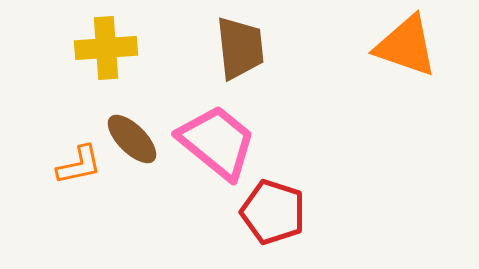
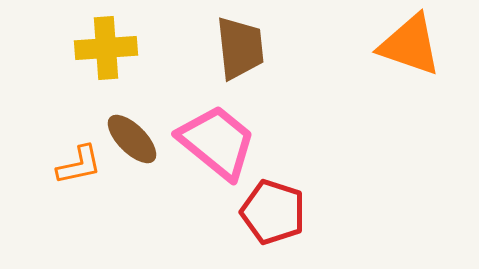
orange triangle: moved 4 px right, 1 px up
